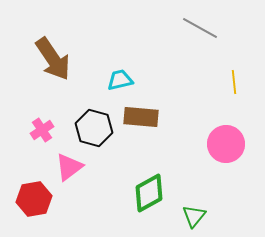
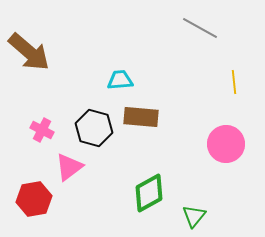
brown arrow: moved 24 px left, 7 px up; rotated 15 degrees counterclockwise
cyan trapezoid: rotated 8 degrees clockwise
pink cross: rotated 30 degrees counterclockwise
